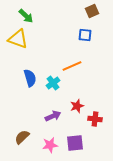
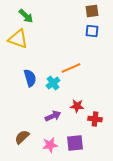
brown square: rotated 16 degrees clockwise
blue square: moved 7 px right, 4 px up
orange line: moved 1 px left, 2 px down
red star: rotated 24 degrees clockwise
